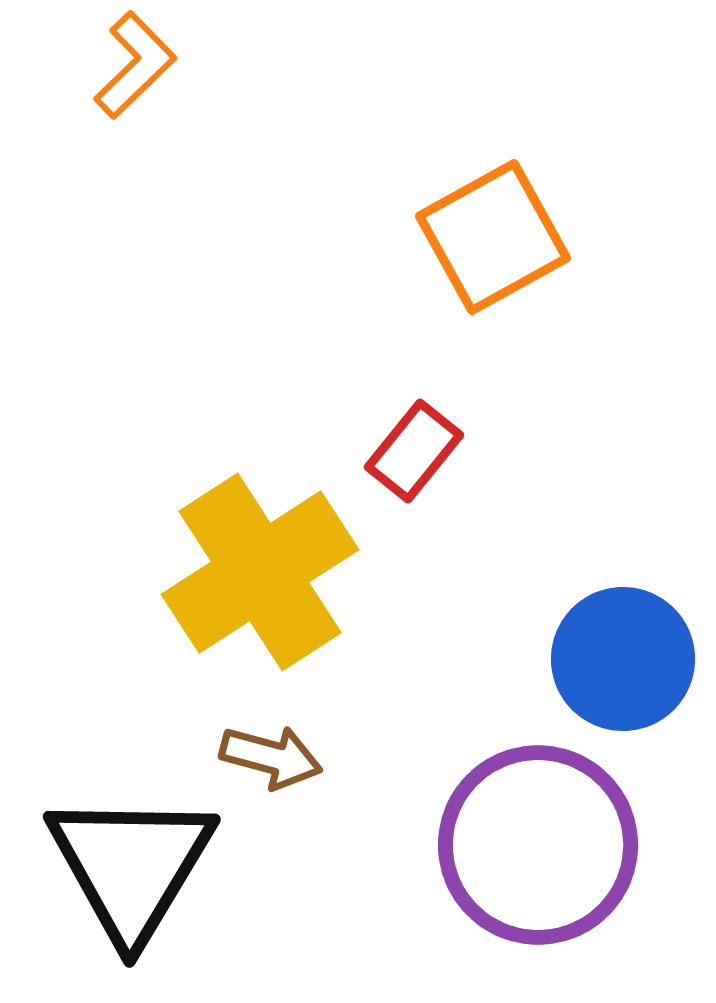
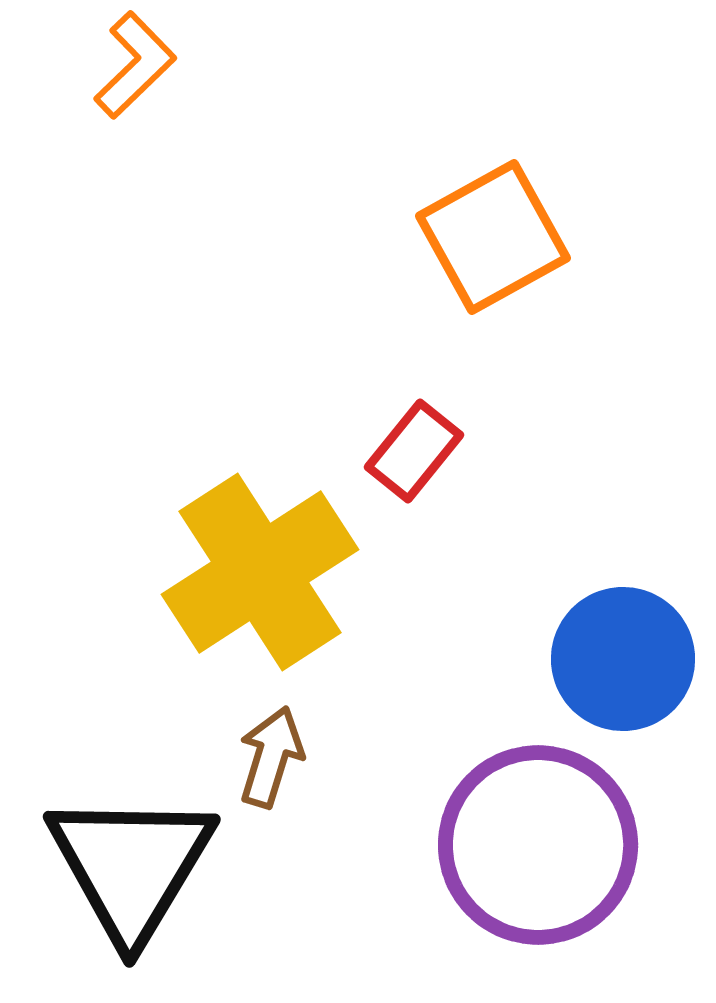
brown arrow: rotated 88 degrees counterclockwise
